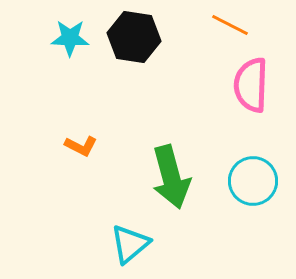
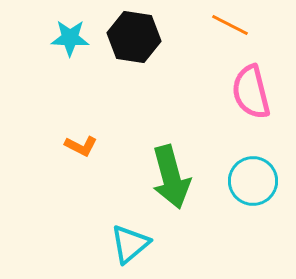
pink semicircle: moved 7 px down; rotated 16 degrees counterclockwise
